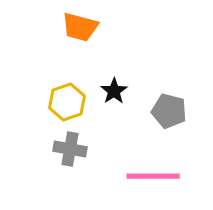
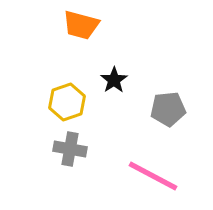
orange trapezoid: moved 1 px right, 2 px up
black star: moved 11 px up
gray pentagon: moved 1 px left, 2 px up; rotated 20 degrees counterclockwise
pink line: rotated 28 degrees clockwise
